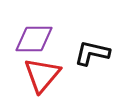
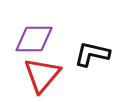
black L-shape: moved 1 px down
